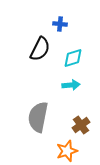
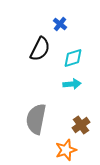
blue cross: rotated 32 degrees clockwise
cyan arrow: moved 1 px right, 1 px up
gray semicircle: moved 2 px left, 2 px down
orange star: moved 1 px left, 1 px up
